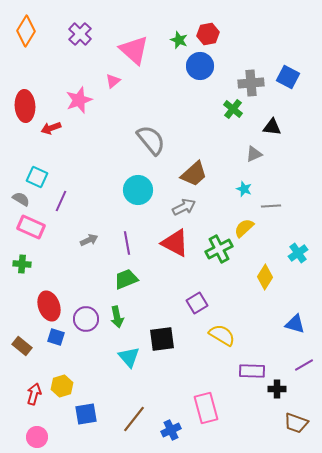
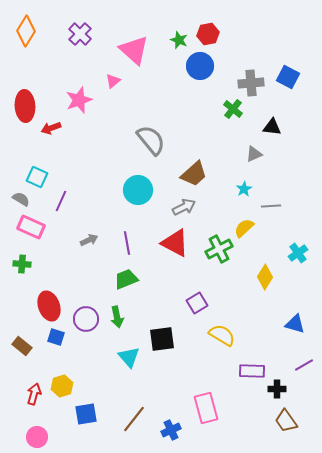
cyan star at (244, 189): rotated 21 degrees clockwise
brown trapezoid at (296, 423): moved 10 px left, 2 px up; rotated 35 degrees clockwise
